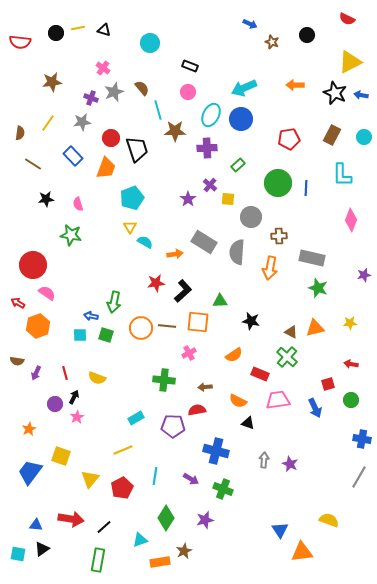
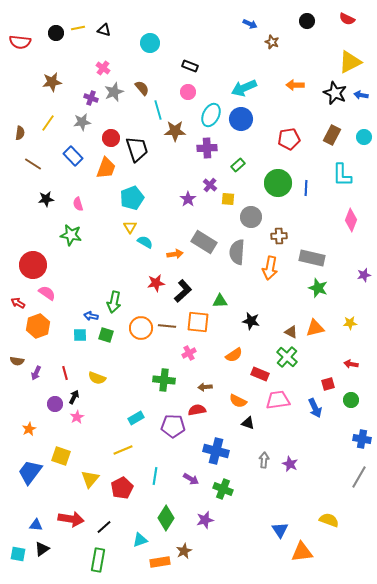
black circle at (307, 35): moved 14 px up
